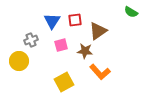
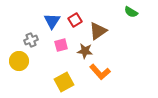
red square: rotated 24 degrees counterclockwise
